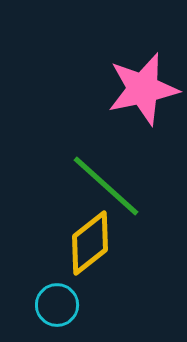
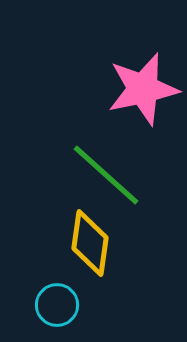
green line: moved 11 px up
yellow diamond: rotated 44 degrees counterclockwise
